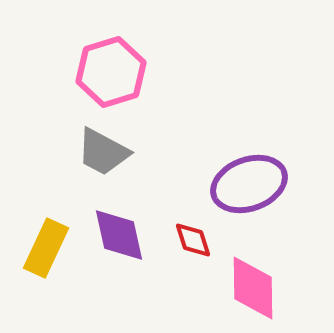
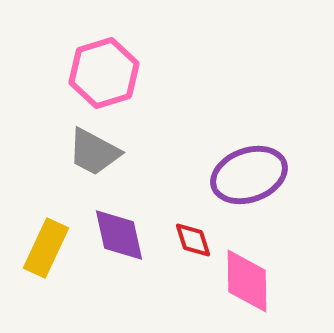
pink hexagon: moved 7 px left, 1 px down
gray trapezoid: moved 9 px left
purple ellipse: moved 9 px up
pink diamond: moved 6 px left, 7 px up
